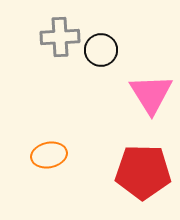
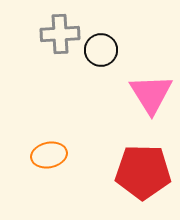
gray cross: moved 3 px up
